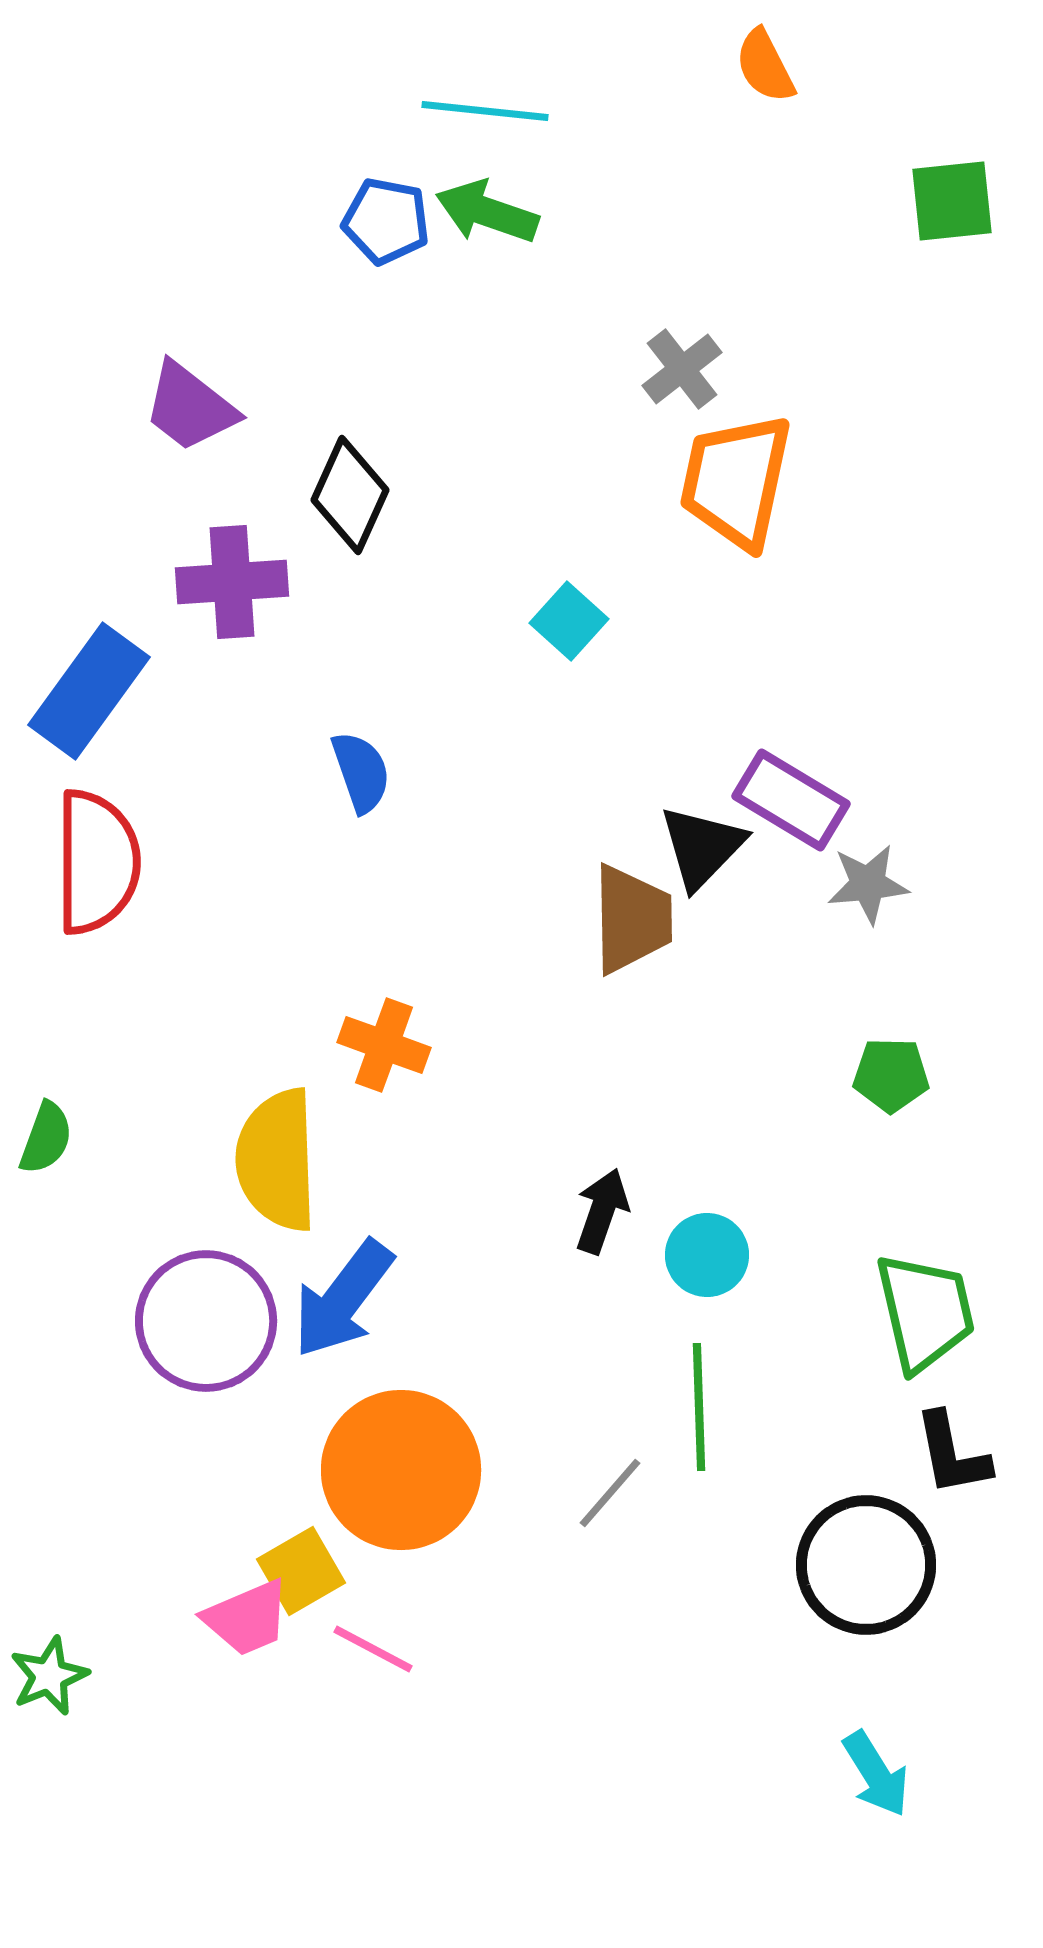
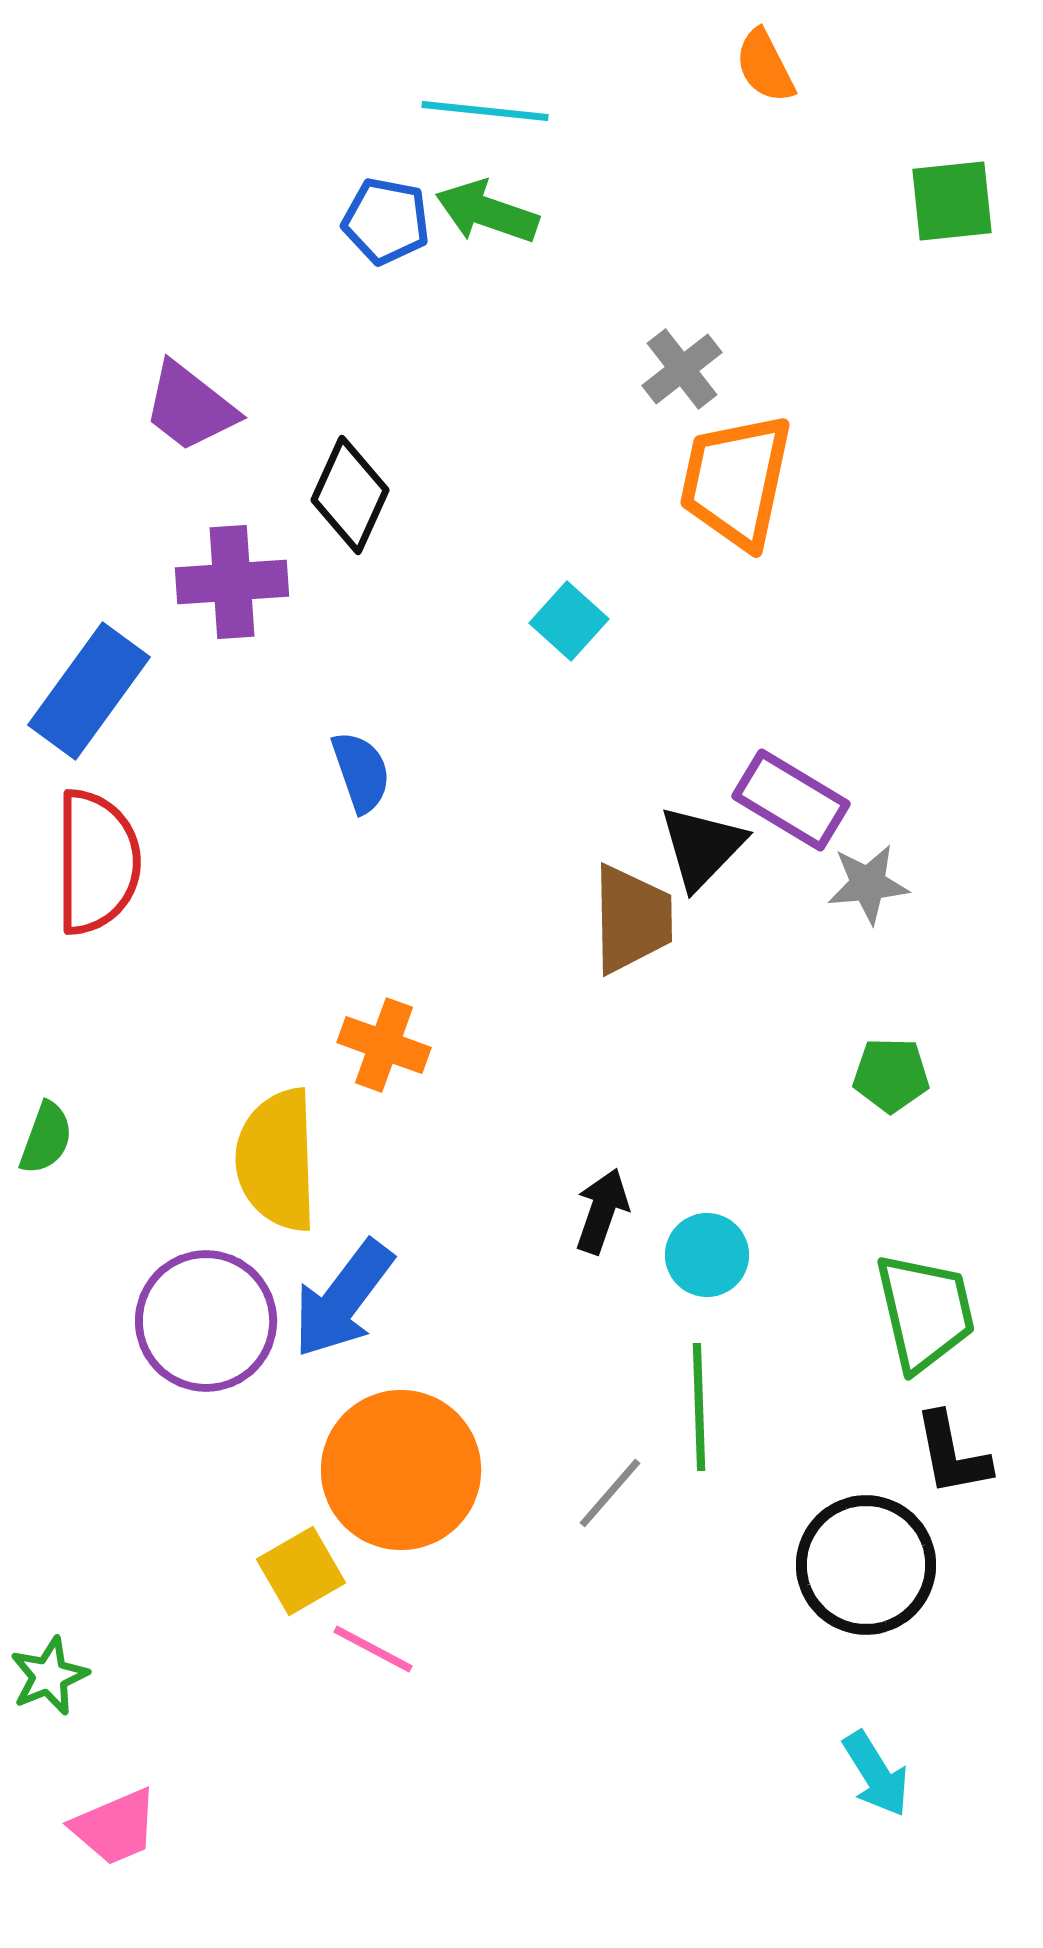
pink trapezoid: moved 132 px left, 209 px down
